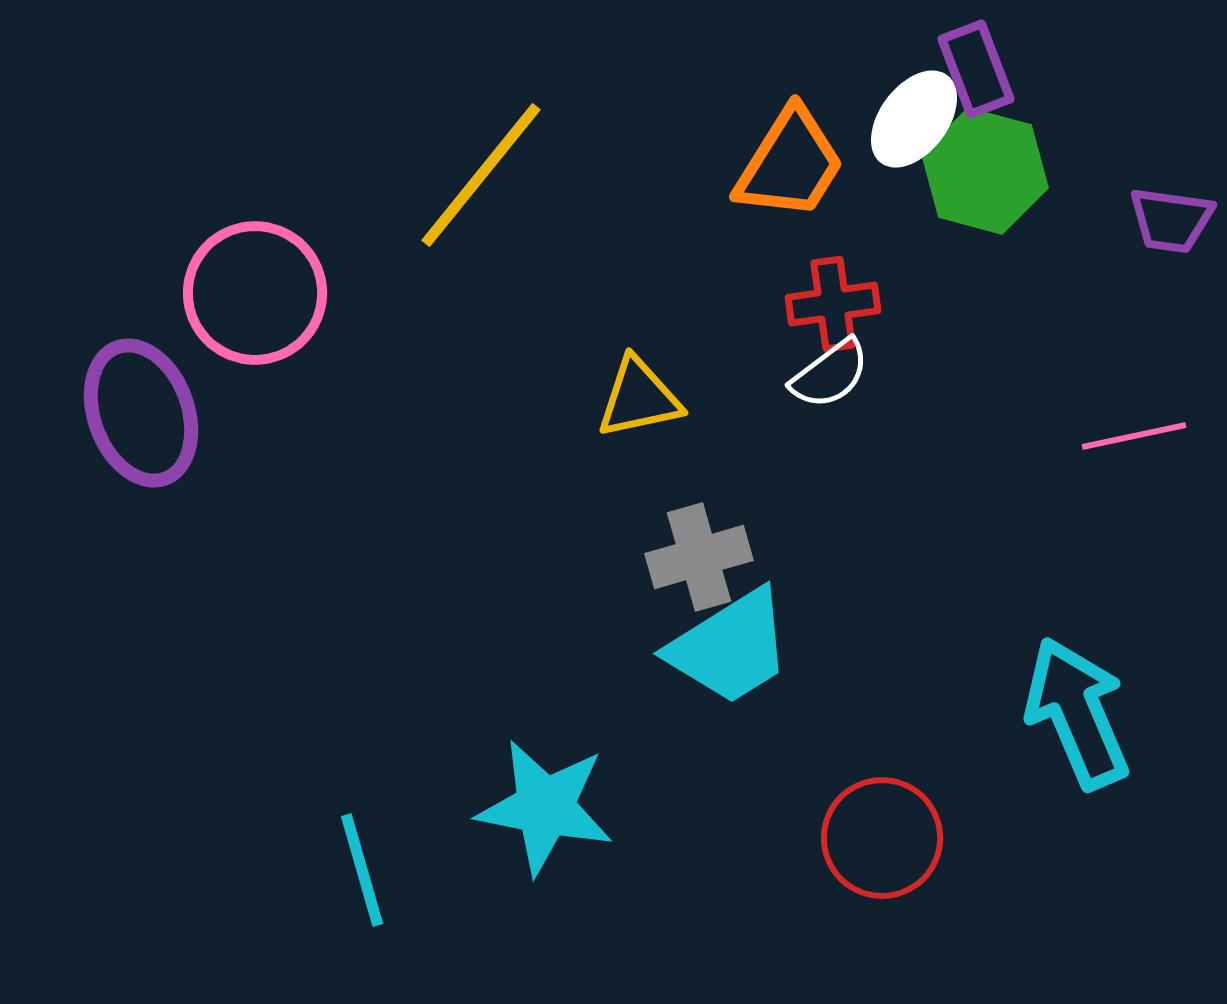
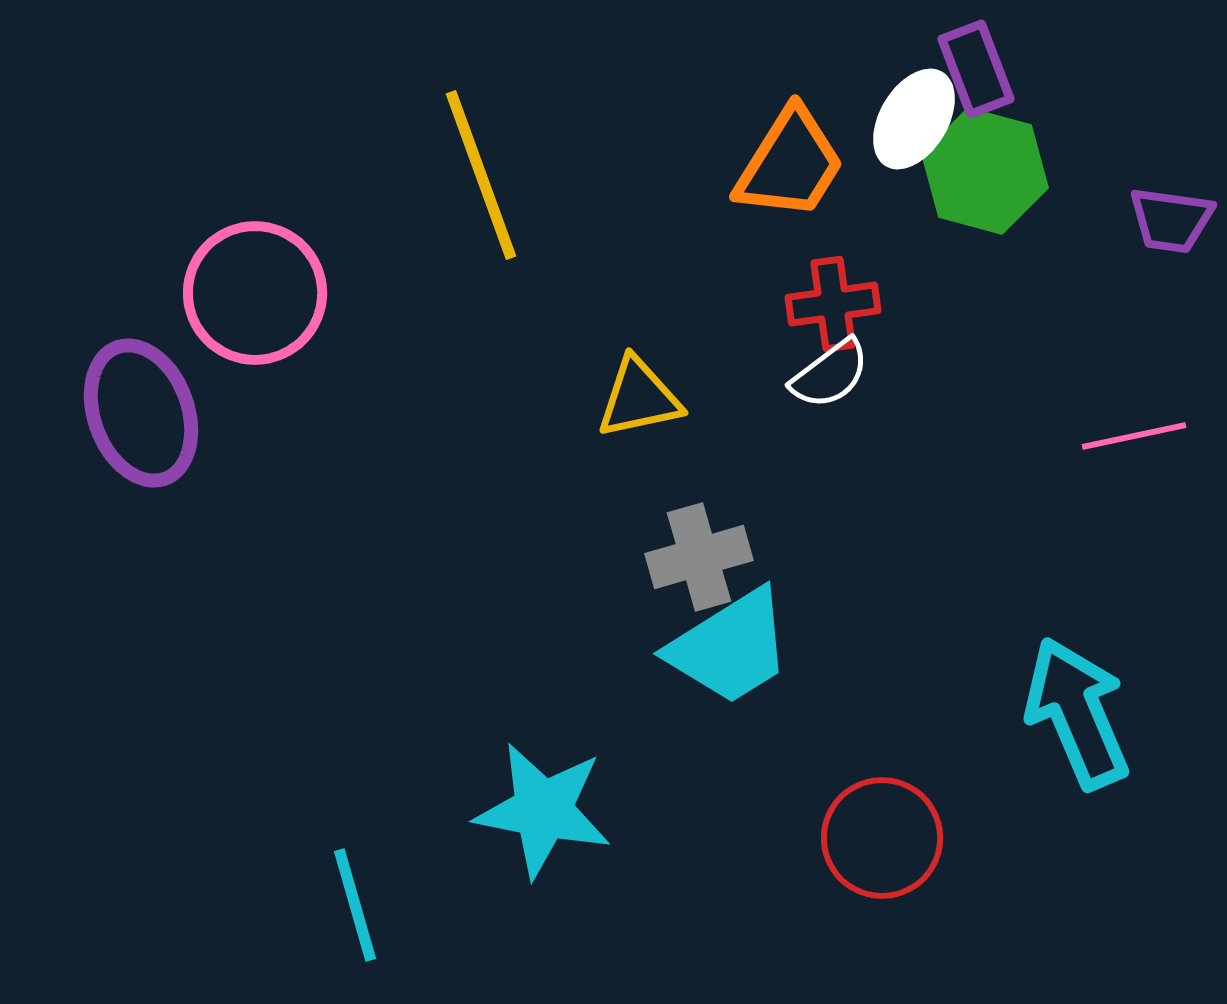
white ellipse: rotated 6 degrees counterclockwise
yellow line: rotated 59 degrees counterclockwise
cyan star: moved 2 px left, 3 px down
cyan line: moved 7 px left, 35 px down
